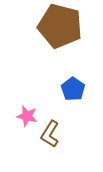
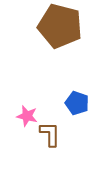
blue pentagon: moved 4 px right, 14 px down; rotated 15 degrees counterclockwise
brown L-shape: rotated 148 degrees clockwise
